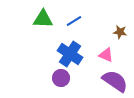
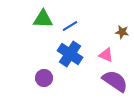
blue line: moved 4 px left, 5 px down
brown star: moved 2 px right
purple circle: moved 17 px left
